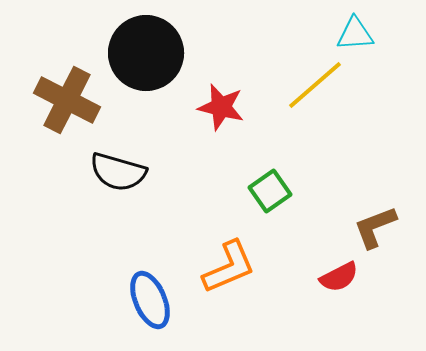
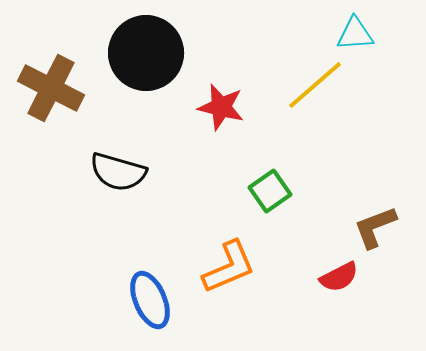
brown cross: moved 16 px left, 12 px up
